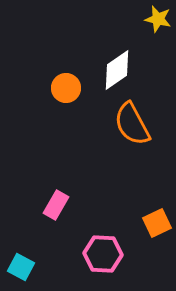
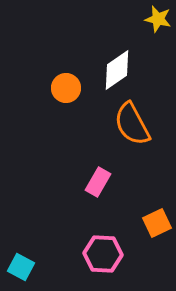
pink rectangle: moved 42 px right, 23 px up
